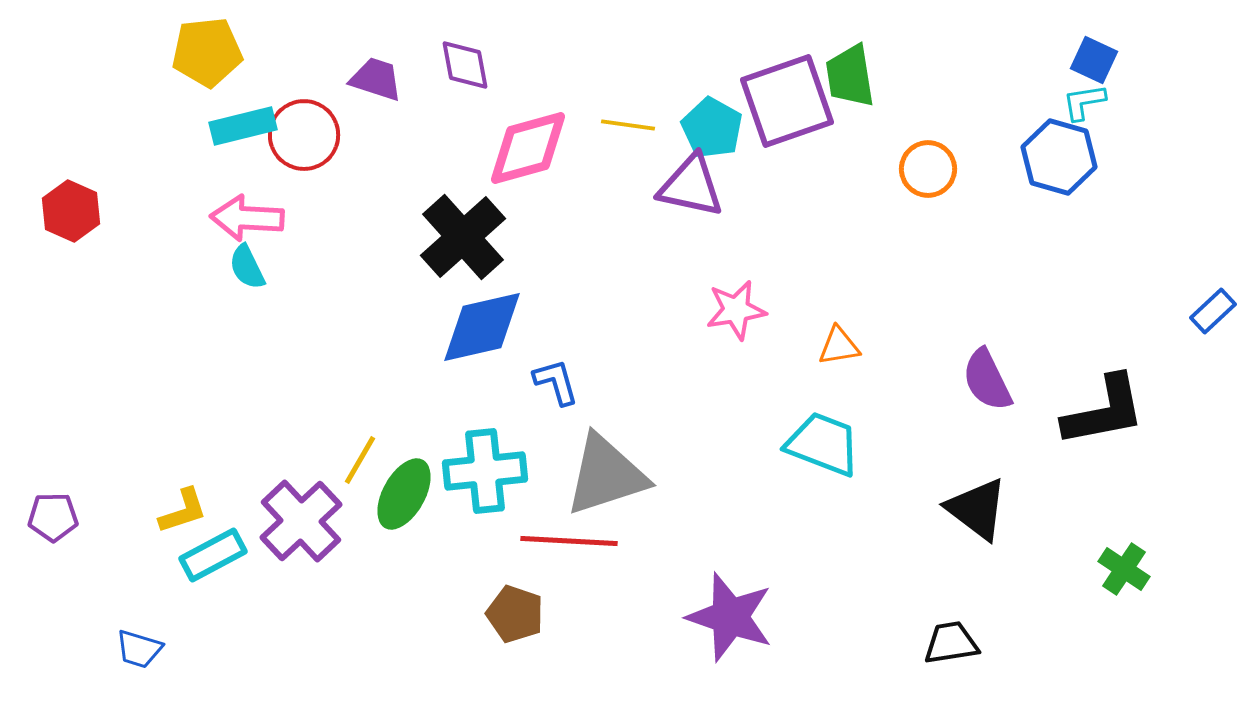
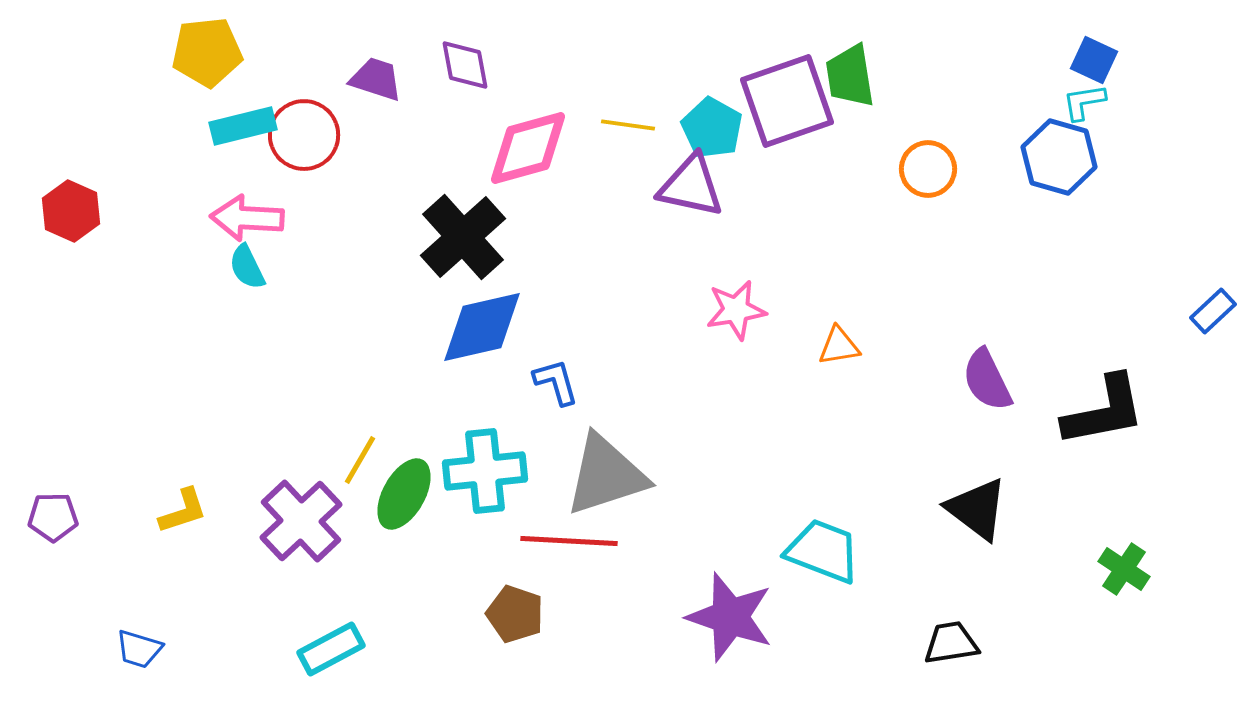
cyan trapezoid at (823, 444): moved 107 px down
cyan rectangle at (213, 555): moved 118 px right, 94 px down
